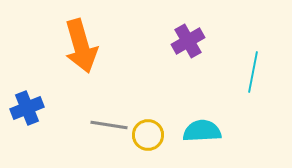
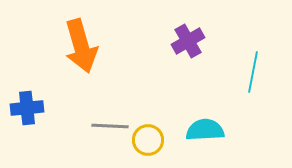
blue cross: rotated 16 degrees clockwise
gray line: moved 1 px right, 1 px down; rotated 6 degrees counterclockwise
cyan semicircle: moved 3 px right, 1 px up
yellow circle: moved 5 px down
